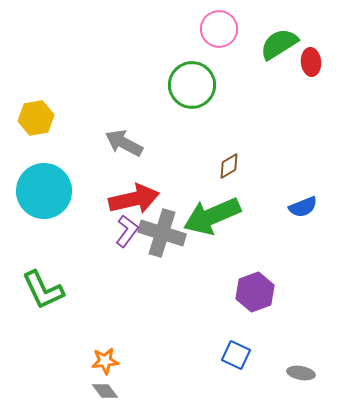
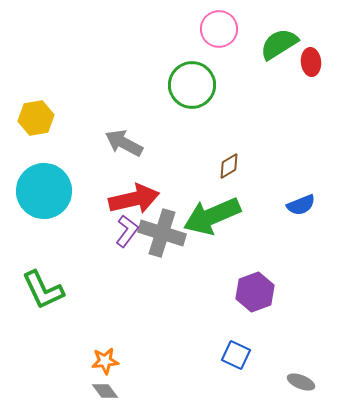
blue semicircle: moved 2 px left, 2 px up
gray ellipse: moved 9 px down; rotated 12 degrees clockwise
